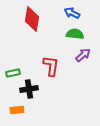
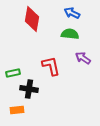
green semicircle: moved 5 px left
purple arrow: moved 3 px down; rotated 105 degrees counterclockwise
red L-shape: rotated 20 degrees counterclockwise
black cross: rotated 18 degrees clockwise
